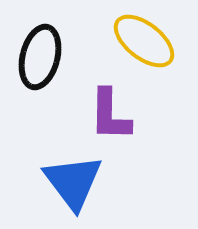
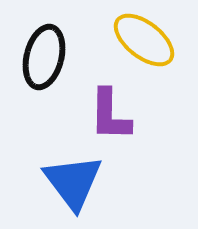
yellow ellipse: moved 1 px up
black ellipse: moved 4 px right
